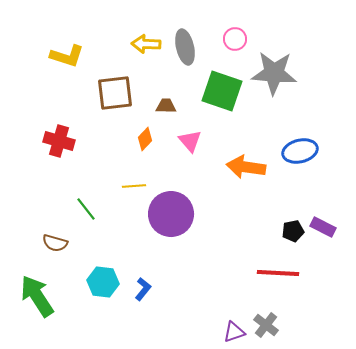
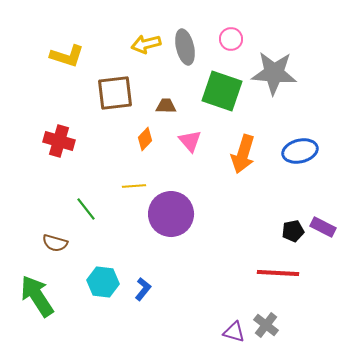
pink circle: moved 4 px left
yellow arrow: rotated 16 degrees counterclockwise
orange arrow: moved 3 px left, 13 px up; rotated 81 degrees counterclockwise
purple triangle: rotated 35 degrees clockwise
